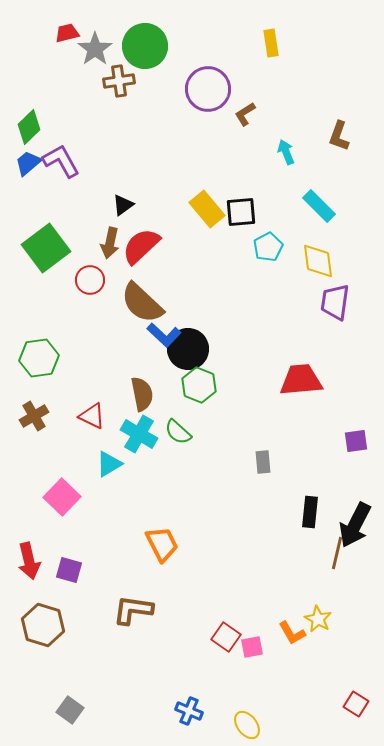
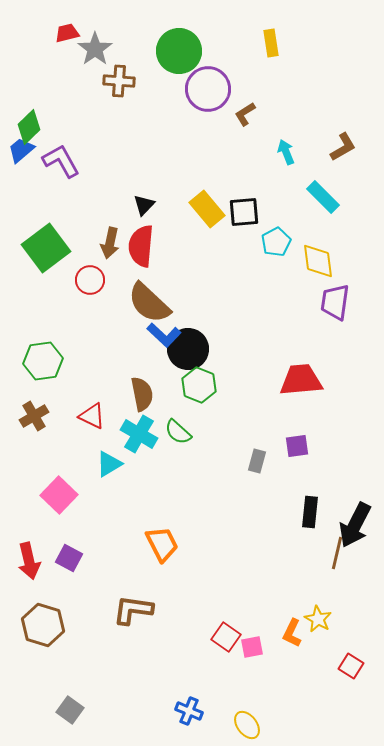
green circle at (145, 46): moved 34 px right, 5 px down
brown cross at (119, 81): rotated 12 degrees clockwise
brown L-shape at (339, 136): moved 4 px right, 11 px down; rotated 140 degrees counterclockwise
blue trapezoid at (28, 163): moved 7 px left, 13 px up
black triangle at (123, 205): moved 21 px right; rotated 10 degrees counterclockwise
cyan rectangle at (319, 206): moved 4 px right, 9 px up
black square at (241, 212): moved 3 px right
red semicircle at (141, 246): rotated 42 degrees counterclockwise
cyan pentagon at (268, 247): moved 8 px right, 5 px up
brown semicircle at (142, 303): moved 7 px right
green hexagon at (39, 358): moved 4 px right, 3 px down
purple square at (356, 441): moved 59 px left, 5 px down
gray rectangle at (263, 462): moved 6 px left, 1 px up; rotated 20 degrees clockwise
pink square at (62, 497): moved 3 px left, 2 px up
purple square at (69, 570): moved 12 px up; rotated 12 degrees clockwise
orange L-shape at (292, 633): rotated 56 degrees clockwise
red square at (356, 704): moved 5 px left, 38 px up
